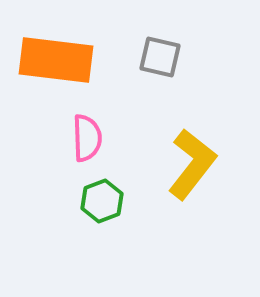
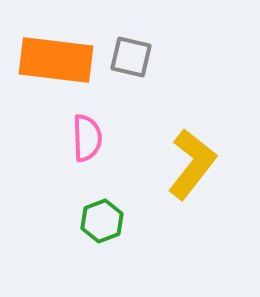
gray square: moved 29 px left
green hexagon: moved 20 px down
